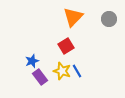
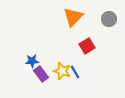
red square: moved 21 px right
blue star: rotated 16 degrees clockwise
blue line: moved 2 px left, 1 px down
purple rectangle: moved 1 px right, 3 px up
